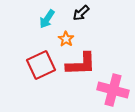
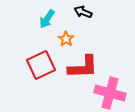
black arrow: moved 2 px right, 1 px up; rotated 66 degrees clockwise
red L-shape: moved 2 px right, 3 px down
pink cross: moved 3 px left, 3 px down
